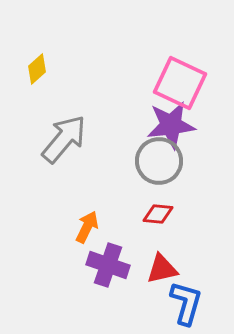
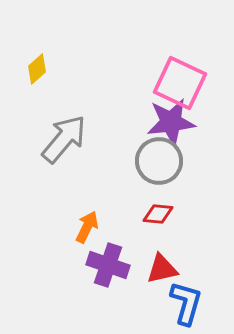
purple star: moved 3 px up
